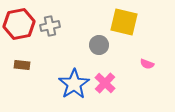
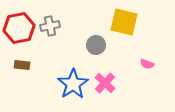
red hexagon: moved 4 px down
gray circle: moved 3 px left
blue star: moved 1 px left
